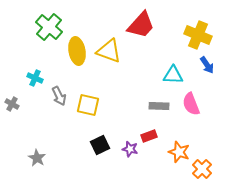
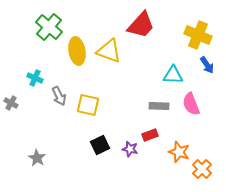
gray cross: moved 1 px left, 1 px up
red rectangle: moved 1 px right, 1 px up
